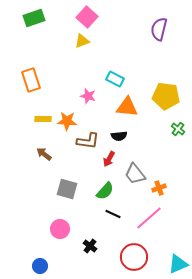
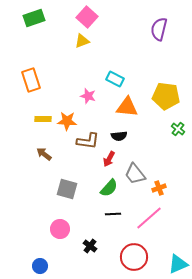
green semicircle: moved 4 px right, 3 px up
black line: rotated 28 degrees counterclockwise
